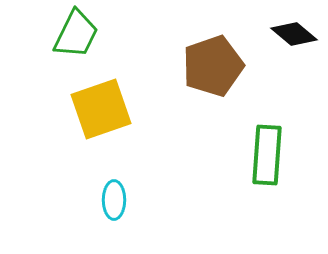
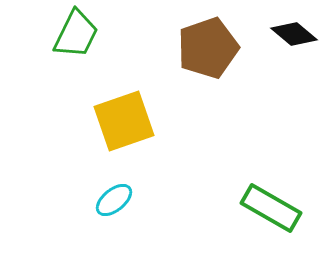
brown pentagon: moved 5 px left, 18 px up
yellow square: moved 23 px right, 12 px down
green rectangle: moved 4 px right, 53 px down; rotated 64 degrees counterclockwise
cyan ellipse: rotated 51 degrees clockwise
